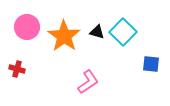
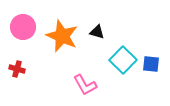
pink circle: moved 4 px left
cyan square: moved 28 px down
orange star: moved 2 px left; rotated 12 degrees counterclockwise
pink L-shape: moved 3 px left, 3 px down; rotated 95 degrees clockwise
